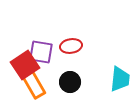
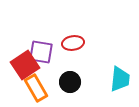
red ellipse: moved 2 px right, 3 px up
orange rectangle: moved 2 px right, 3 px down
